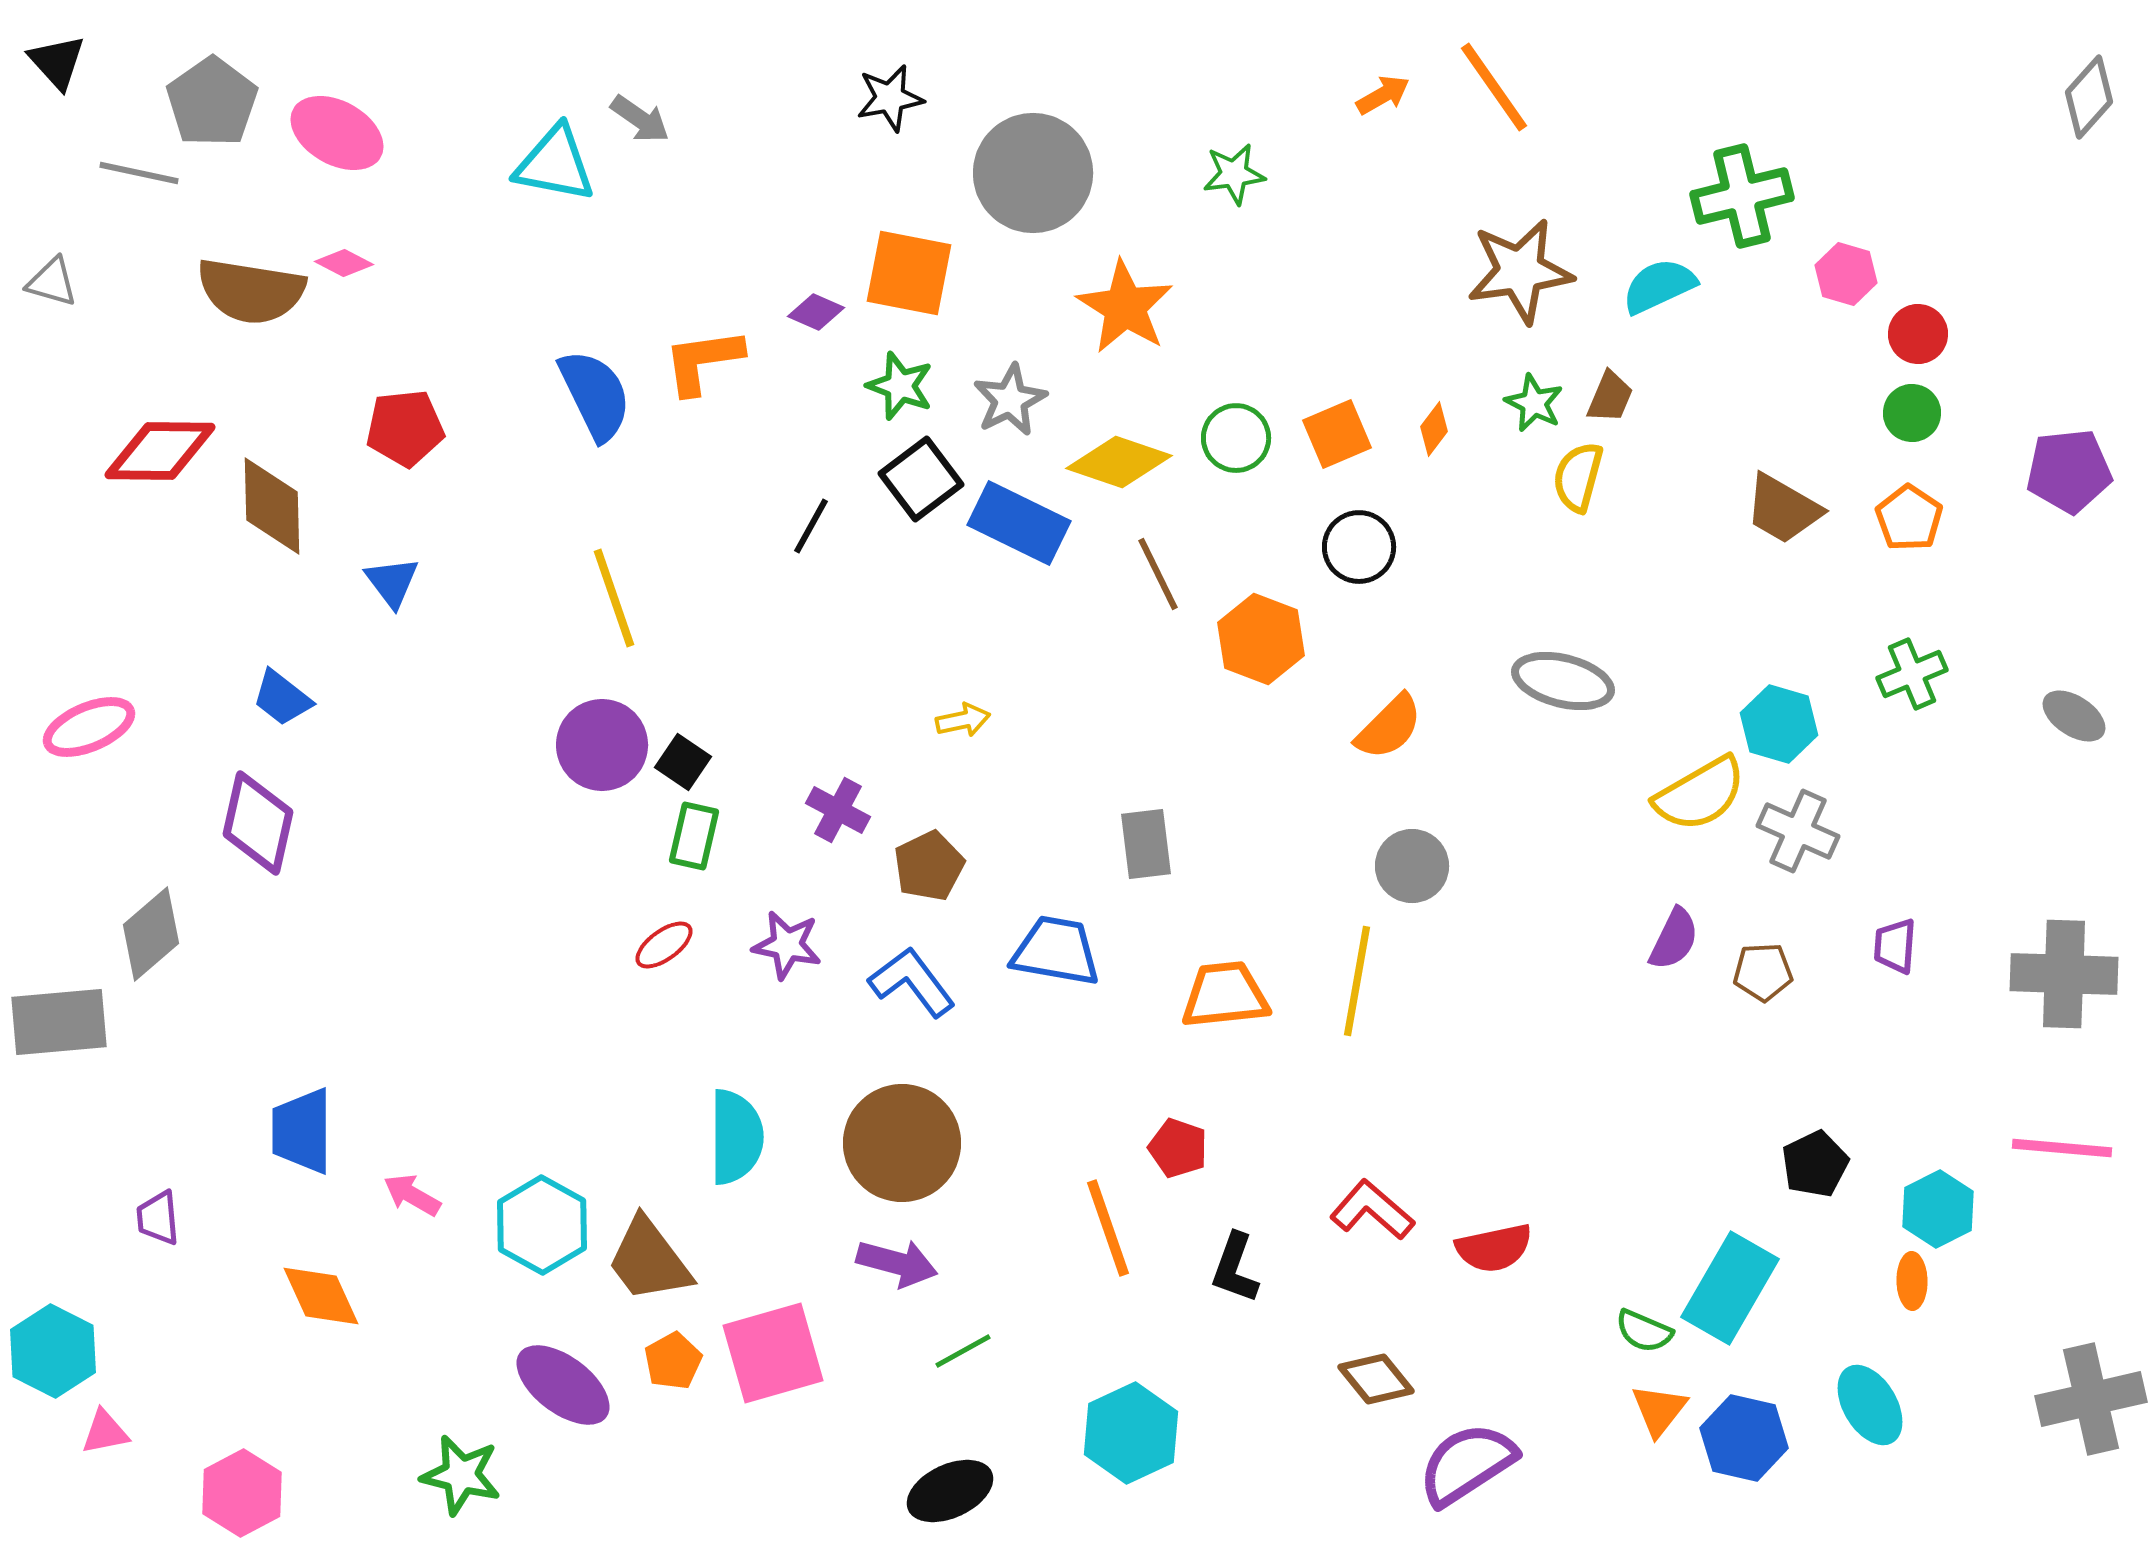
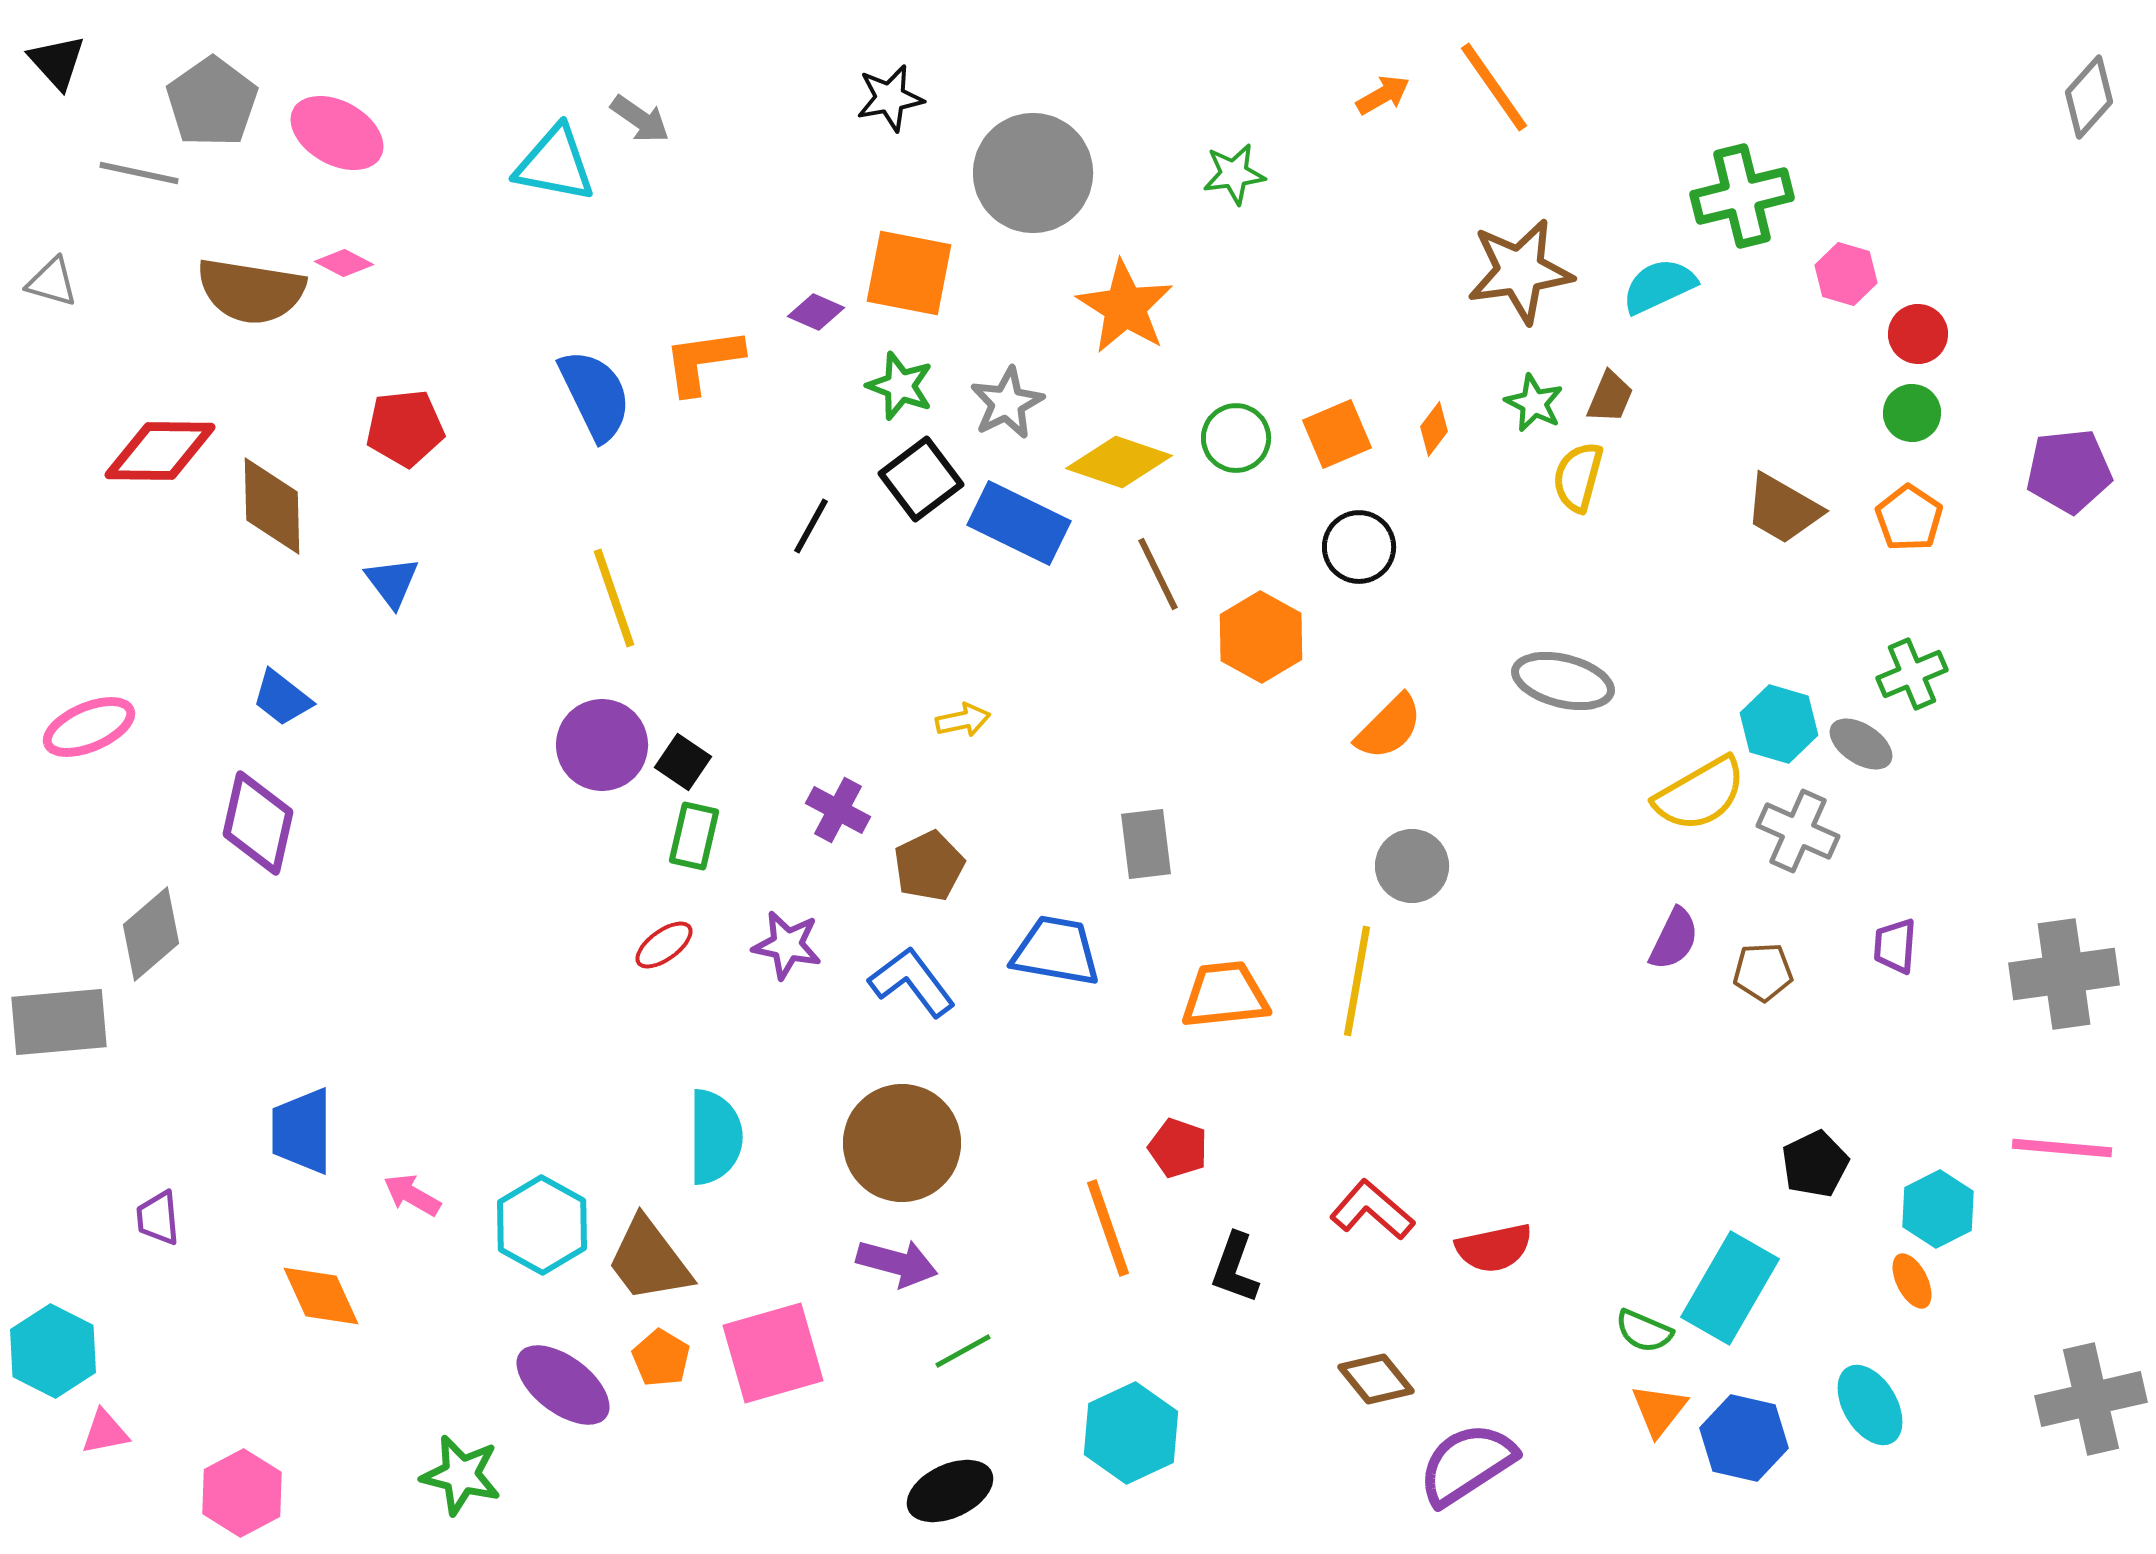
gray star at (1010, 400): moved 3 px left, 3 px down
orange hexagon at (1261, 639): moved 2 px up; rotated 8 degrees clockwise
gray ellipse at (2074, 716): moved 213 px left, 28 px down
gray cross at (2064, 974): rotated 10 degrees counterclockwise
cyan semicircle at (736, 1137): moved 21 px left
orange ellipse at (1912, 1281): rotated 26 degrees counterclockwise
orange pentagon at (673, 1361): moved 12 px left, 3 px up; rotated 12 degrees counterclockwise
